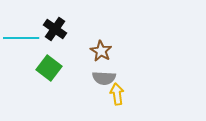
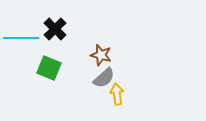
black cross: rotated 10 degrees clockwise
brown star: moved 4 px down; rotated 15 degrees counterclockwise
green square: rotated 15 degrees counterclockwise
gray semicircle: rotated 45 degrees counterclockwise
